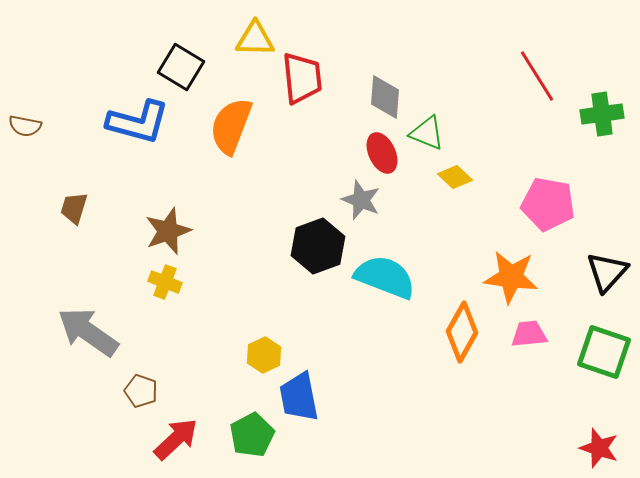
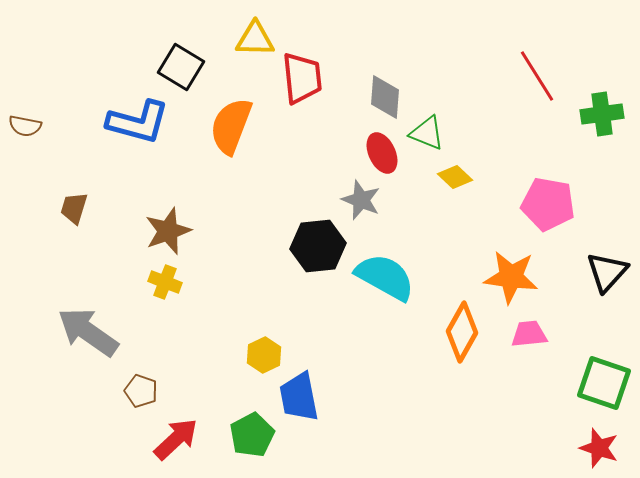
black hexagon: rotated 14 degrees clockwise
cyan semicircle: rotated 8 degrees clockwise
green square: moved 31 px down
